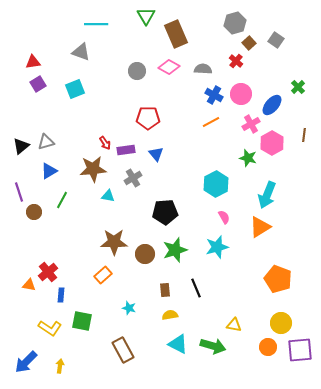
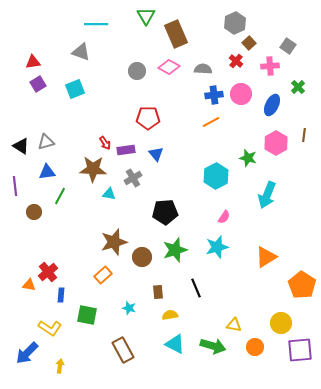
gray hexagon at (235, 23): rotated 10 degrees counterclockwise
gray square at (276, 40): moved 12 px right, 6 px down
blue cross at (214, 95): rotated 36 degrees counterclockwise
blue ellipse at (272, 105): rotated 15 degrees counterclockwise
pink cross at (251, 124): moved 19 px right, 58 px up; rotated 24 degrees clockwise
pink hexagon at (272, 143): moved 4 px right
black triangle at (21, 146): rotated 48 degrees counterclockwise
brown star at (93, 169): rotated 8 degrees clockwise
blue triangle at (49, 171): moved 2 px left, 1 px down; rotated 24 degrees clockwise
cyan hexagon at (216, 184): moved 8 px up
purple line at (19, 192): moved 4 px left, 6 px up; rotated 12 degrees clockwise
cyan triangle at (108, 196): moved 1 px right, 2 px up
green line at (62, 200): moved 2 px left, 4 px up
pink semicircle at (224, 217): rotated 64 degrees clockwise
orange triangle at (260, 227): moved 6 px right, 30 px down
brown star at (114, 242): rotated 16 degrees counterclockwise
brown circle at (145, 254): moved 3 px left, 3 px down
orange pentagon at (278, 279): moved 24 px right, 6 px down; rotated 12 degrees clockwise
brown rectangle at (165, 290): moved 7 px left, 2 px down
green square at (82, 321): moved 5 px right, 6 px up
cyan triangle at (178, 344): moved 3 px left
orange circle at (268, 347): moved 13 px left
blue arrow at (26, 362): moved 1 px right, 9 px up
